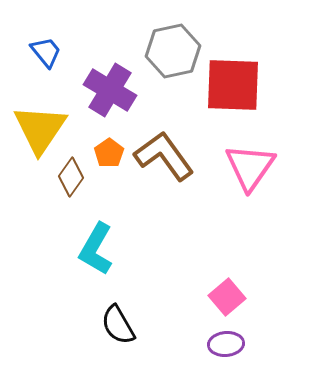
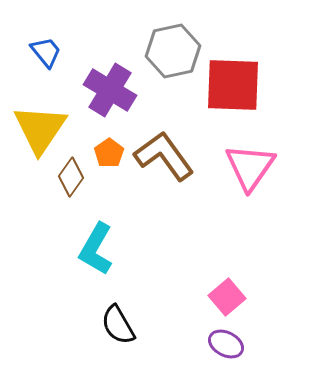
purple ellipse: rotated 32 degrees clockwise
